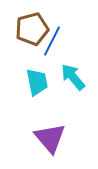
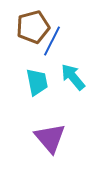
brown pentagon: moved 1 px right, 2 px up
